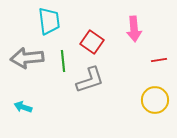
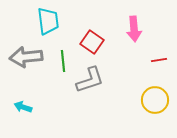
cyan trapezoid: moved 1 px left
gray arrow: moved 1 px left, 1 px up
